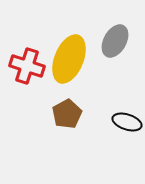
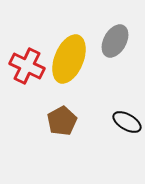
red cross: rotated 8 degrees clockwise
brown pentagon: moved 5 px left, 7 px down
black ellipse: rotated 12 degrees clockwise
